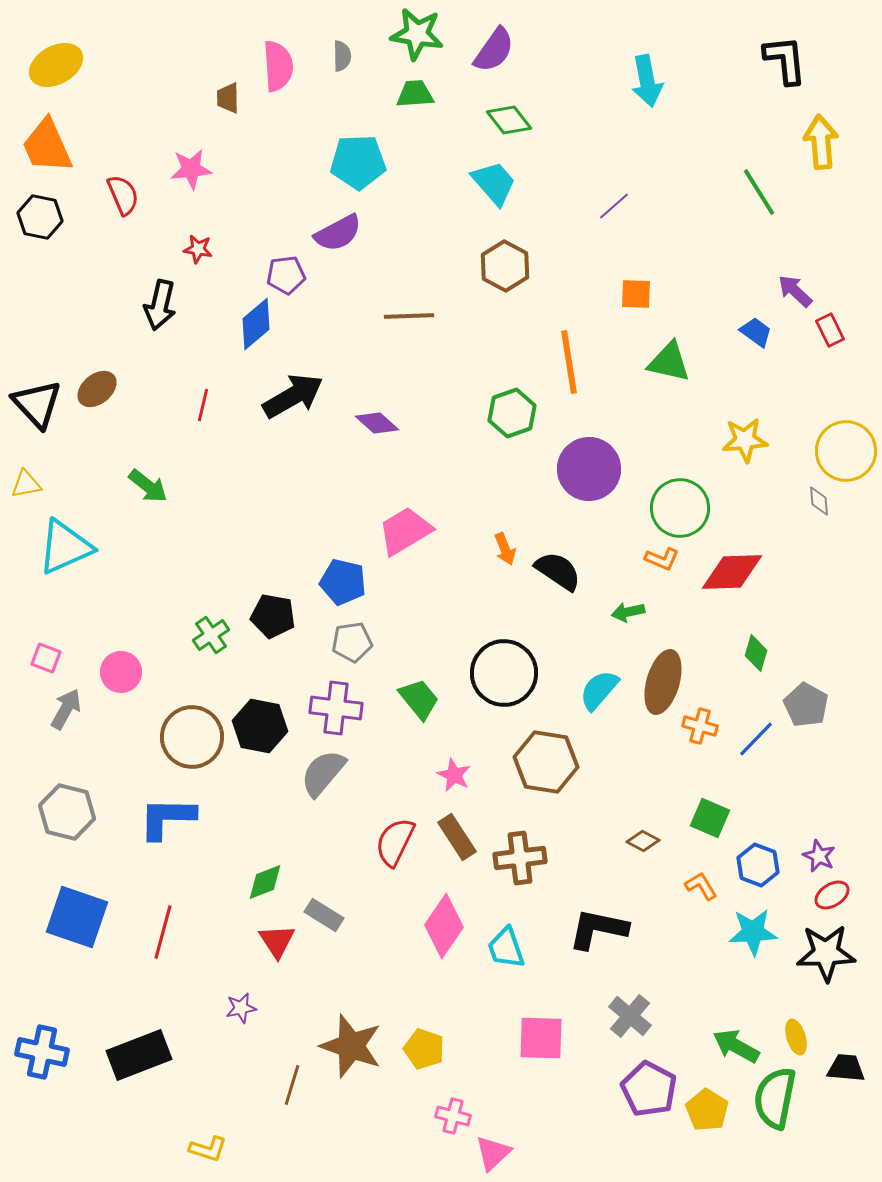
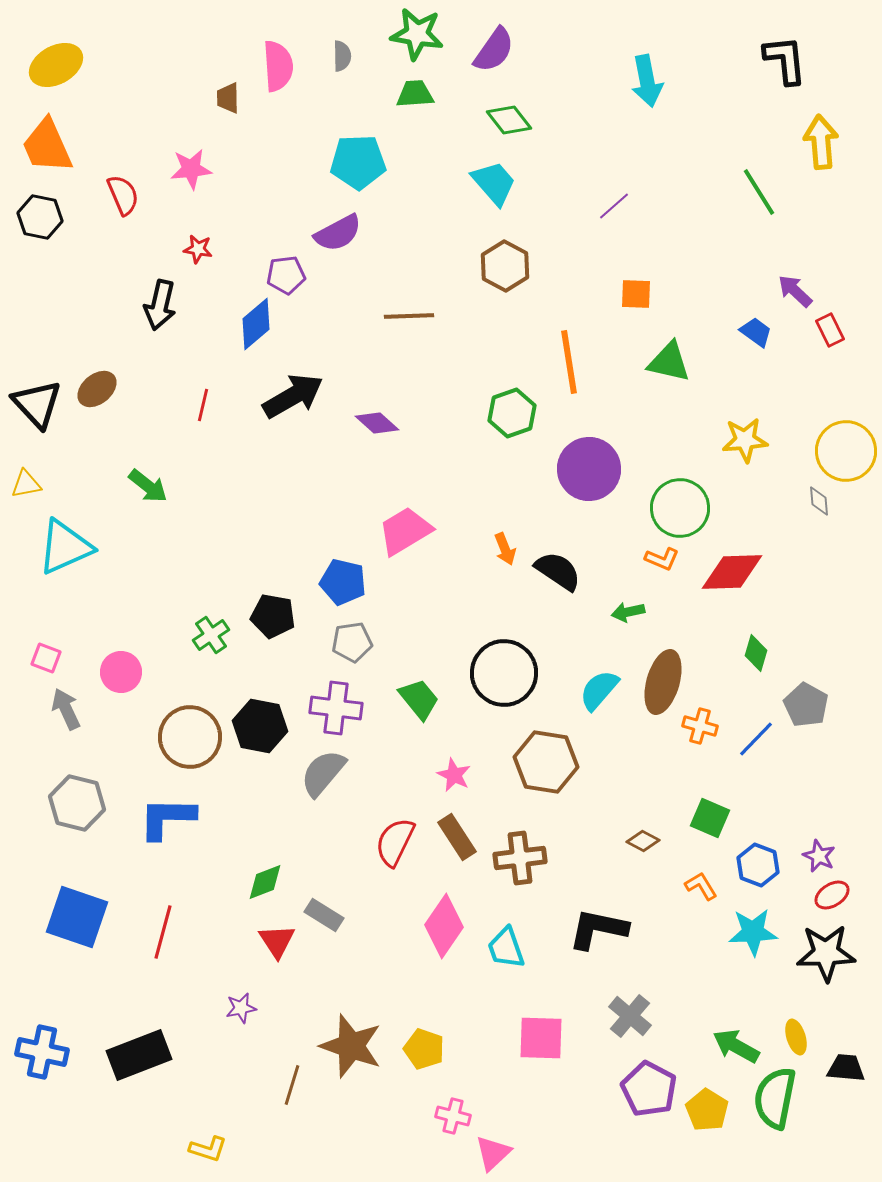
gray arrow at (66, 709): rotated 54 degrees counterclockwise
brown circle at (192, 737): moved 2 px left
gray hexagon at (67, 812): moved 10 px right, 9 px up
